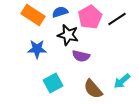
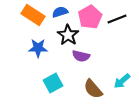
black line: rotated 12 degrees clockwise
black star: rotated 20 degrees clockwise
blue star: moved 1 px right, 1 px up
